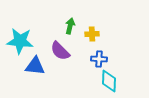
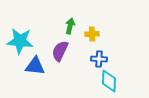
purple semicircle: rotated 70 degrees clockwise
